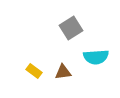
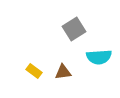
gray square: moved 3 px right, 1 px down
cyan semicircle: moved 3 px right
